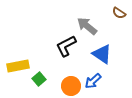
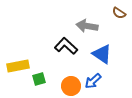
gray arrow: rotated 30 degrees counterclockwise
black L-shape: rotated 70 degrees clockwise
green square: rotated 24 degrees clockwise
